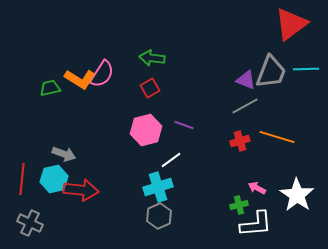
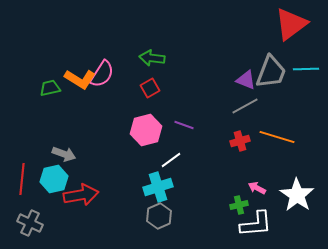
red arrow: moved 5 px down; rotated 16 degrees counterclockwise
